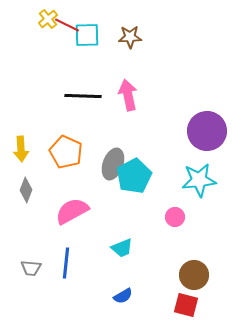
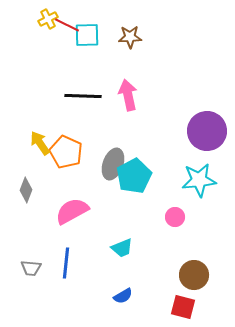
yellow cross: rotated 12 degrees clockwise
yellow arrow: moved 19 px right, 6 px up; rotated 150 degrees clockwise
red square: moved 3 px left, 2 px down
